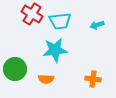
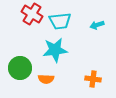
green circle: moved 5 px right, 1 px up
